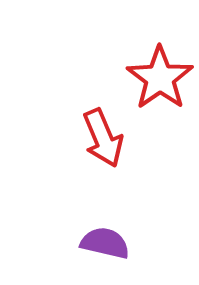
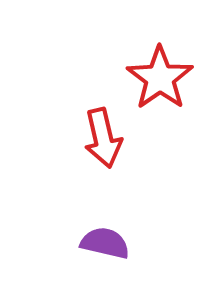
red arrow: rotated 10 degrees clockwise
